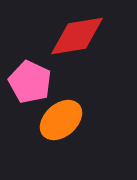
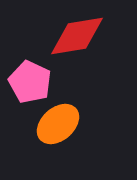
orange ellipse: moved 3 px left, 4 px down
